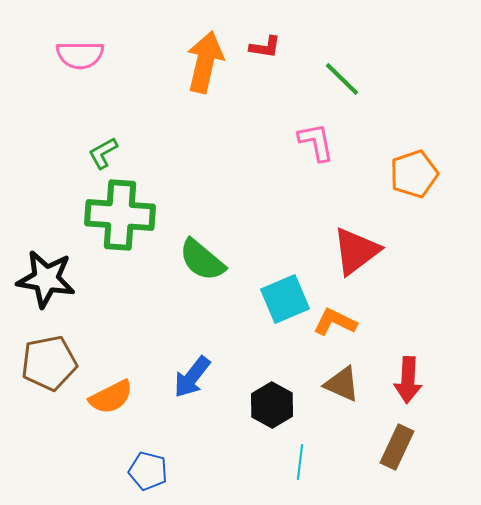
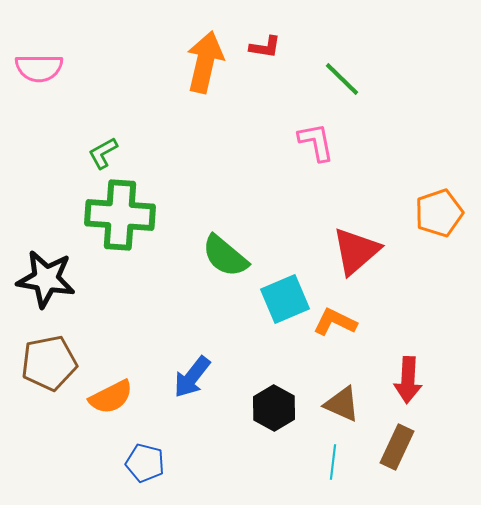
pink semicircle: moved 41 px left, 13 px down
orange pentagon: moved 25 px right, 39 px down
red triangle: rotated 4 degrees counterclockwise
green semicircle: moved 23 px right, 4 px up
brown triangle: moved 20 px down
black hexagon: moved 2 px right, 3 px down
cyan line: moved 33 px right
blue pentagon: moved 3 px left, 8 px up
